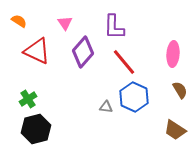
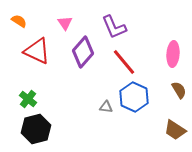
purple L-shape: rotated 24 degrees counterclockwise
brown semicircle: moved 1 px left
green cross: rotated 18 degrees counterclockwise
